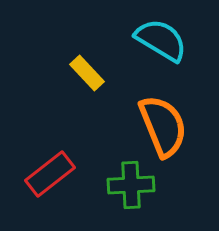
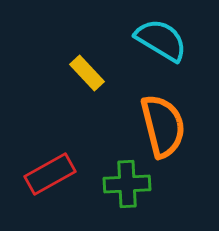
orange semicircle: rotated 8 degrees clockwise
red rectangle: rotated 9 degrees clockwise
green cross: moved 4 px left, 1 px up
